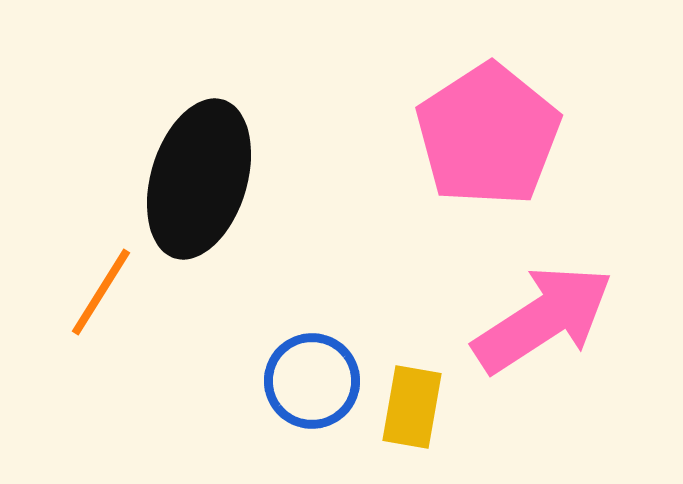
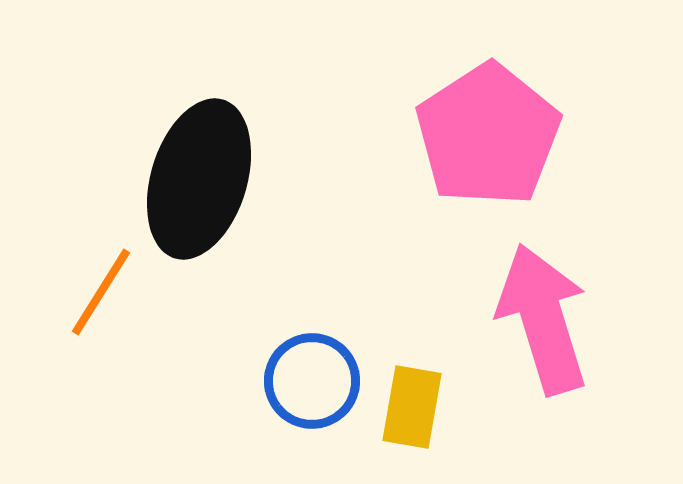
pink arrow: rotated 74 degrees counterclockwise
